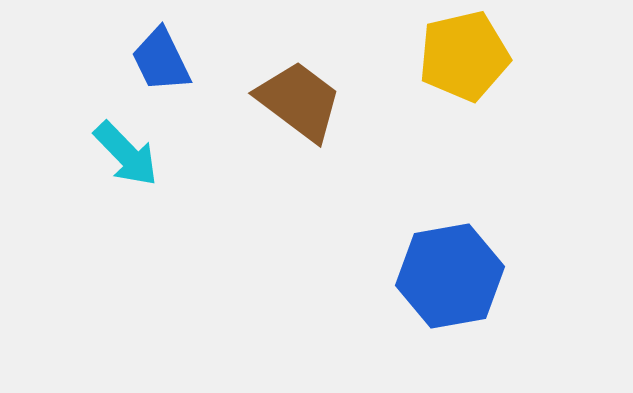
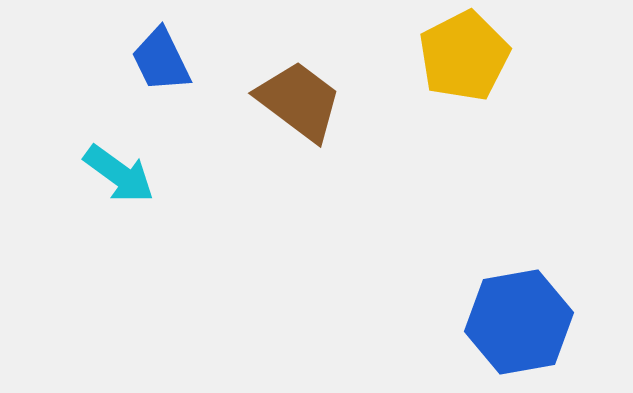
yellow pentagon: rotated 14 degrees counterclockwise
cyan arrow: moved 7 px left, 20 px down; rotated 10 degrees counterclockwise
blue hexagon: moved 69 px right, 46 px down
